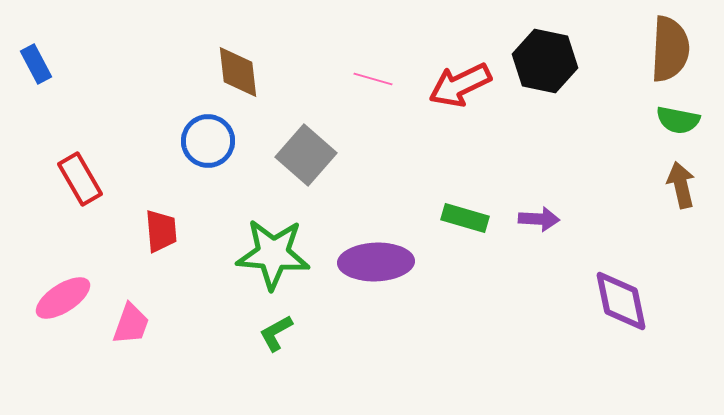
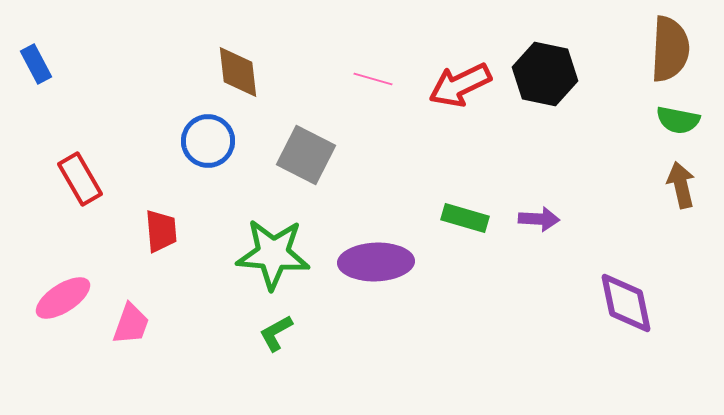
black hexagon: moved 13 px down
gray square: rotated 14 degrees counterclockwise
purple diamond: moved 5 px right, 2 px down
